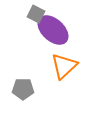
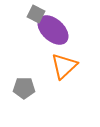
gray pentagon: moved 1 px right, 1 px up
